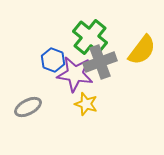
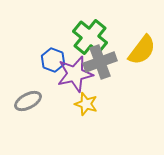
purple star: rotated 21 degrees counterclockwise
gray ellipse: moved 6 px up
